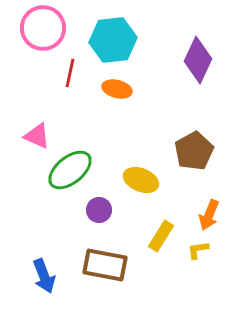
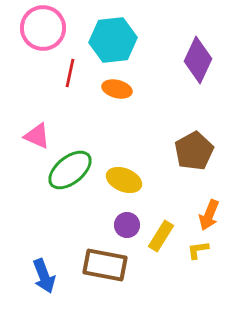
yellow ellipse: moved 17 px left
purple circle: moved 28 px right, 15 px down
